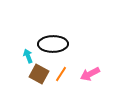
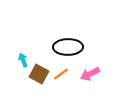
black ellipse: moved 15 px right, 3 px down
cyan arrow: moved 5 px left, 4 px down
orange line: rotated 21 degrees clockwise
